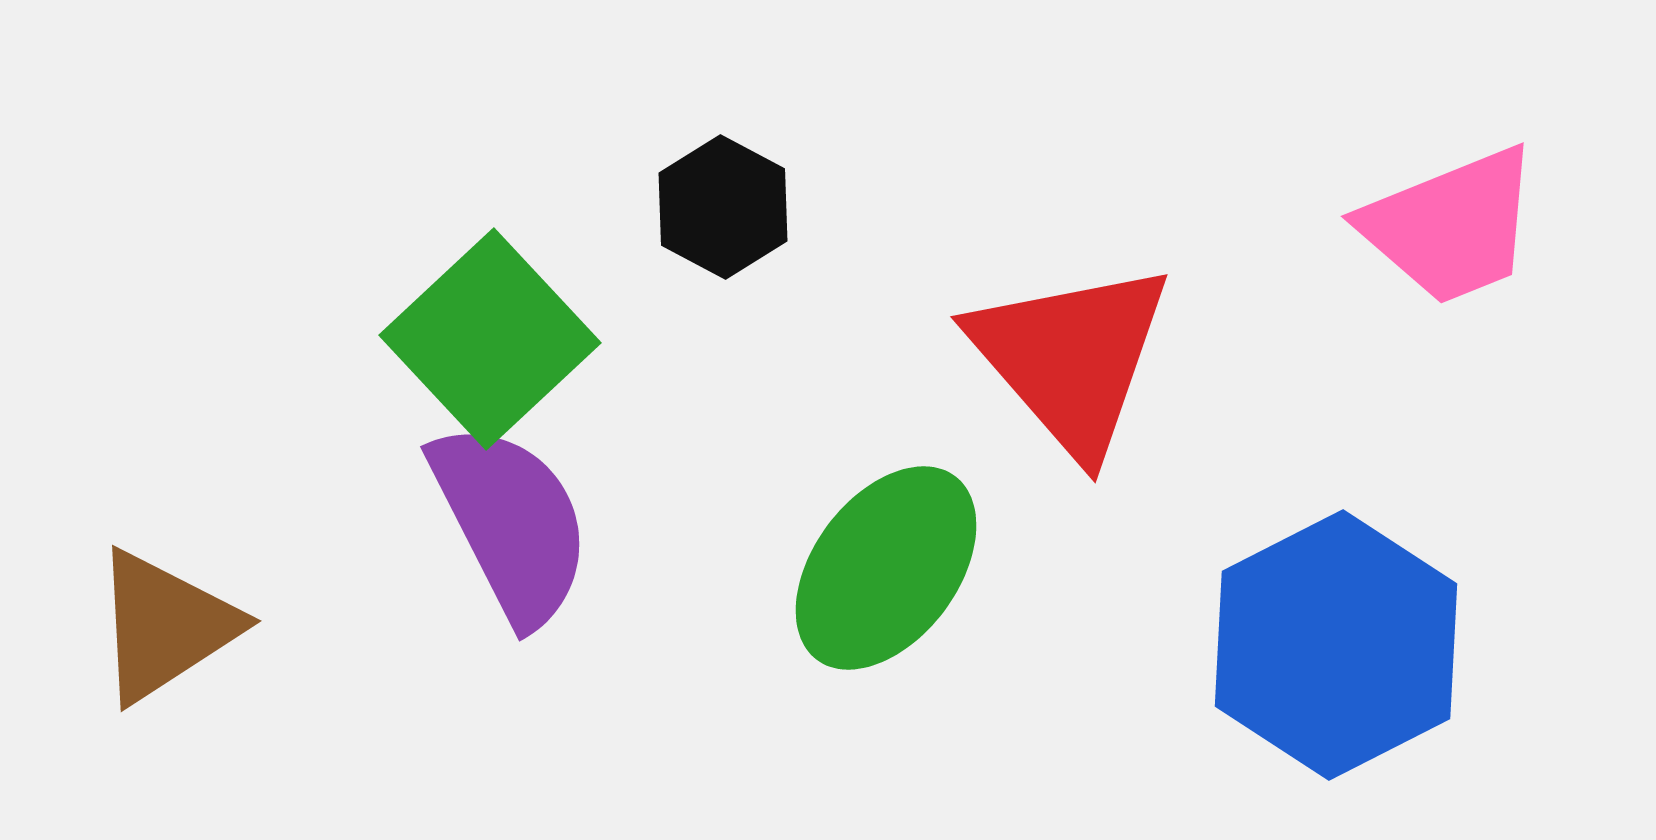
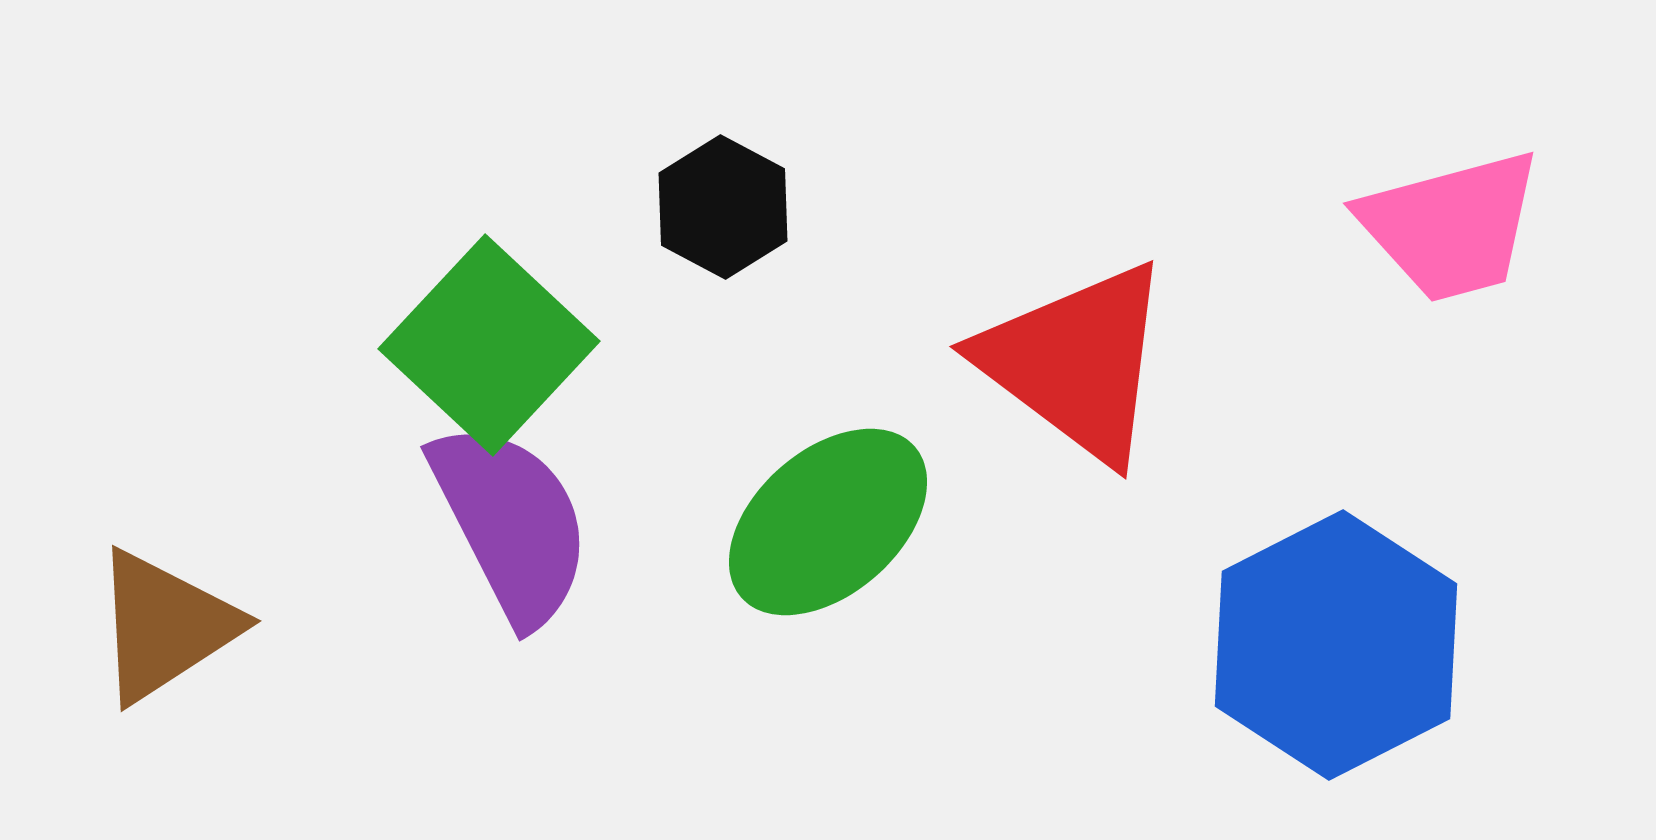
pink trapezoid: rotated 7 degrees clockwise
green square: moved 1 px left, 6 px down; rotated 4 degrees counterclockwise
red triangle: moved 5 px right, 4 px down; rotated 12 degrees counterclockwise
green ellipse: moved 58 px left, 46 px up; rotated 12 degrees clockwise
